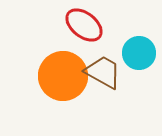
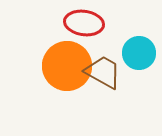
red ellipse: moved 2 px up; rotated 30 degrees counterclockwise
orange circle: moved 4 px right, 10 px up
